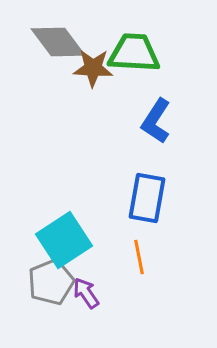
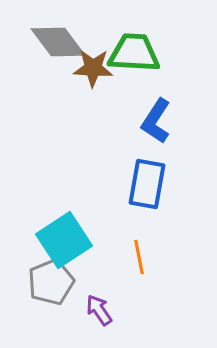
blue rectangle: moved 14 px up
purple arrow: moved 13 px right, 17 px down
